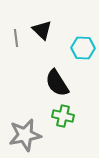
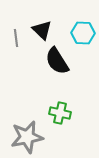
cyan hexagon: moved 15 px up
black semicircle: moved 22 px up
green cross: moved 3 px left, 3 px up
gray star: moved 2 px right, 2 px down
